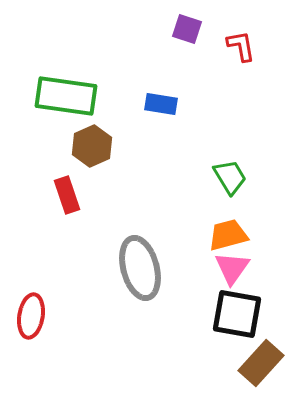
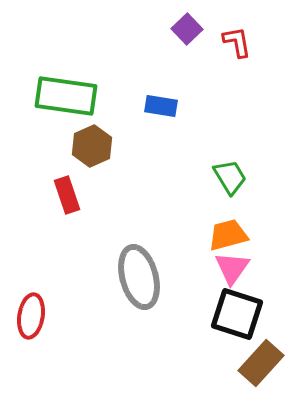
purple square: rotated 28 degrees clockwise
red L-shape: moved 4 px left, 4 px up
blue rectangle: moved 2 px down
gray ellipse: moved 1 px left, 9 px down
black square: rotated 8 degrees clockwise
